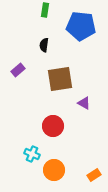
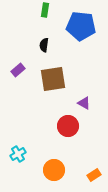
brown square: moved 7 px left
red circle: moved 15 px right
cyan cross: moved 14 px left; rotated 35 degrees clockwise
